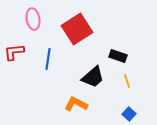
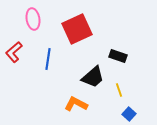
red square: rotated 8 degrees clockwise
red L-shape: rotated 35 degrees counterclockwise
yellow line: moved 8 px left, 9 px down
